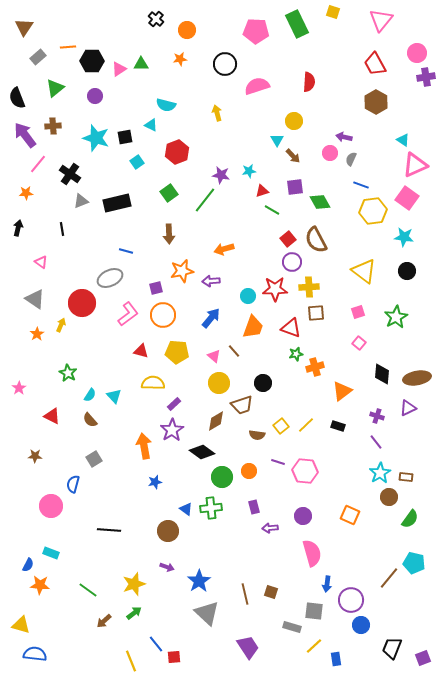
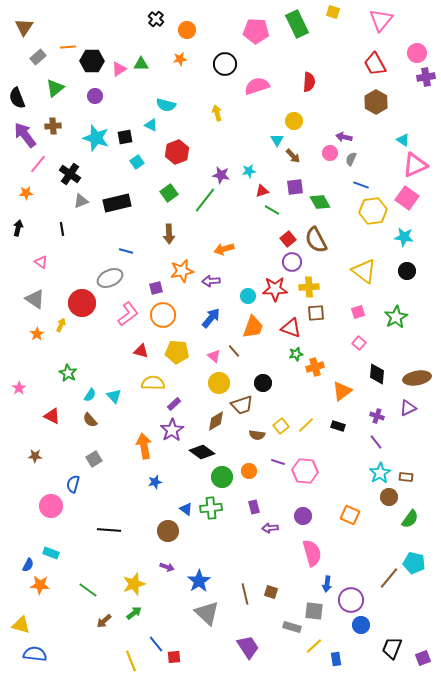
black diamond at (382, 374): moved 5 px left
